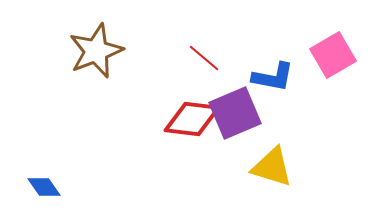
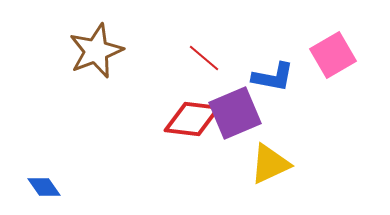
yellow triangle: moved 2 px left, 3 px up; rotated 42 degrees counterclockwise
